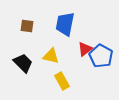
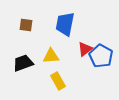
brown square: moved 1 px left, 1 px up
yellow triangle: rotated 18 degrees counterclockwise
black trapezoid: rotated 65 degrees counterclockwise
yellow rectangle: moved 4 px left
